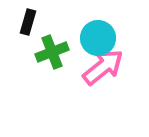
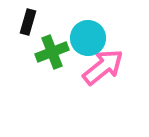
cyan circle: moved 10 px left
